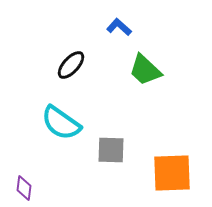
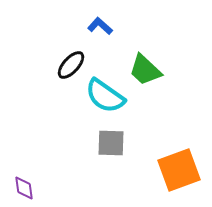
blue L-shape: moved 19 px left, 1 px up
cyan semicircle: moved 44 px right, 27 px up
gray square: moved 7 px up
orange square: moved 7 px right, 3 px up; rotated 18 degrees counterclockwise
purple diamond: rotated 15 degrees counterclockwise
